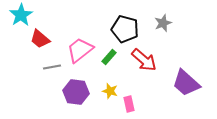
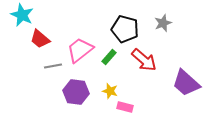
cyan star: moved 1 px right; rotated 15 degrees counterclockwise
gray line: moved 1 px right, 1 px up
pink rectangle: moved 4 px left, 3 px down; rotated 63 degrees counterclockwise
